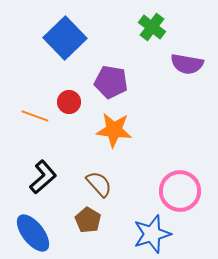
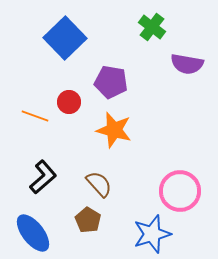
orange star: rotated 9 degrees clockwise
